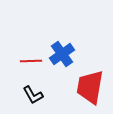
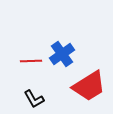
red trapezoid: moved 1 px left, 1 px up; rotated 132 degrees counterclockwise
black L-shape: moved 1 px right, 4 px down
